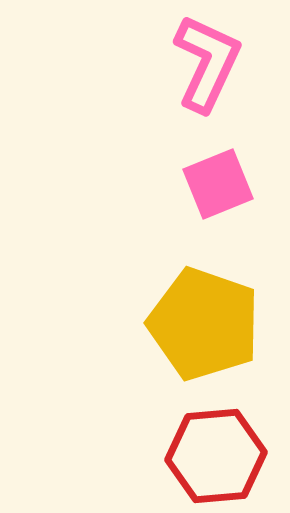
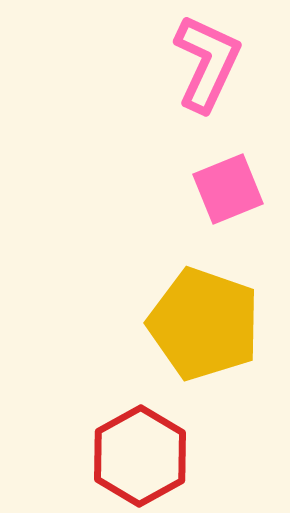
pink square: moved 10 px right, 5 px down
red hexagon: moved 76 px left; rotated 24 degrees counterclockwise
